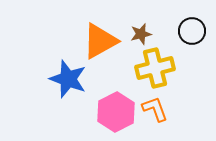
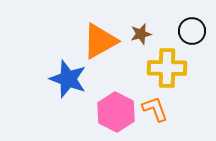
yellow cross: moved 12 px right; rotated 15 degrees clockwise
pink hexagon: rotated 6 degrees counterclockwise
